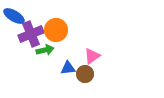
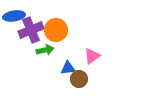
blue ellipse: rotated 40 degrees counterclockwise
purple cross: moved 4 px up
brown circle: moved 6 px left, 5 px down
